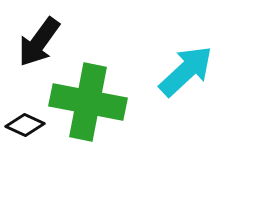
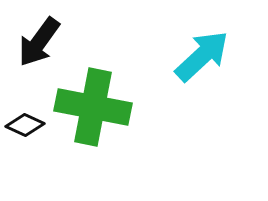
cyan arrow: moved 16 px right, 15 px up
green cross: moved 5 px right, 5 px down
